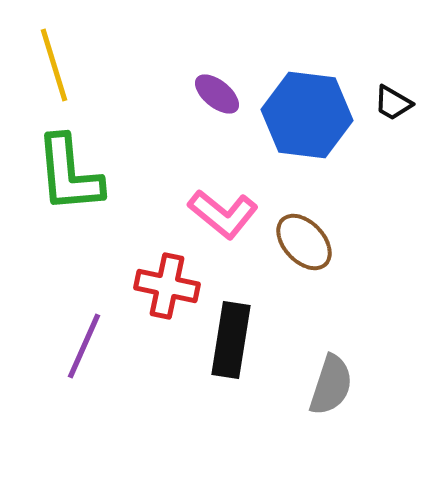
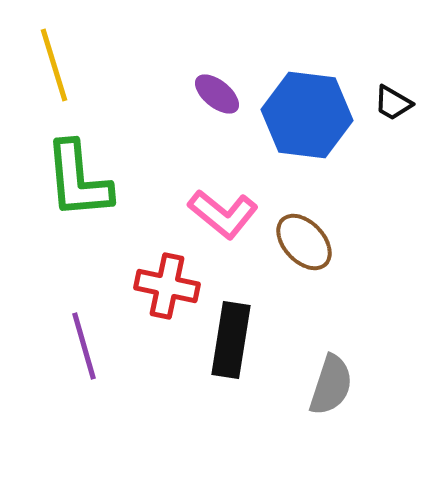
green L-shape: moved 9 px right, 6 px down
purple line: rotated 40 degrees counterclockwise
